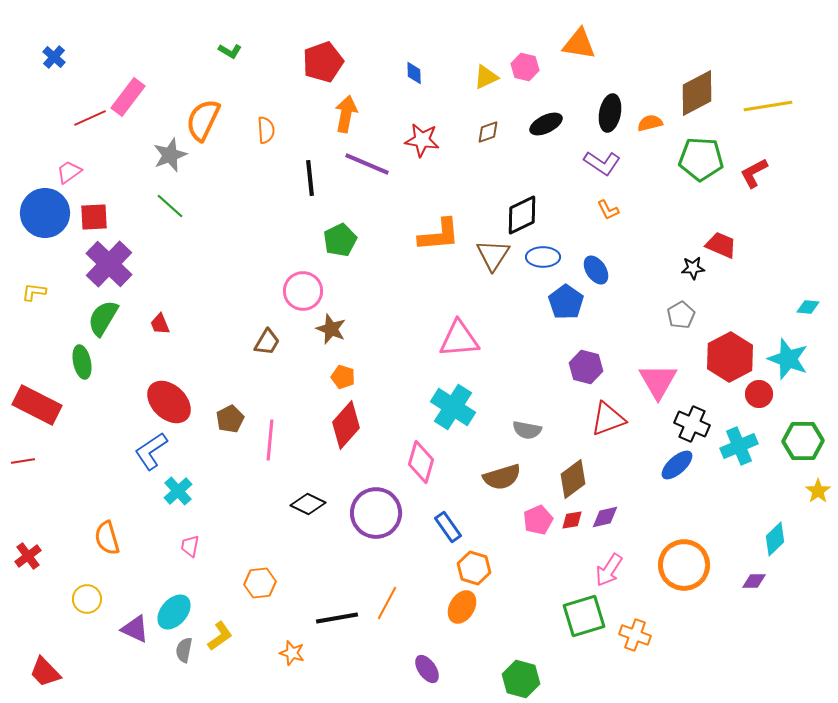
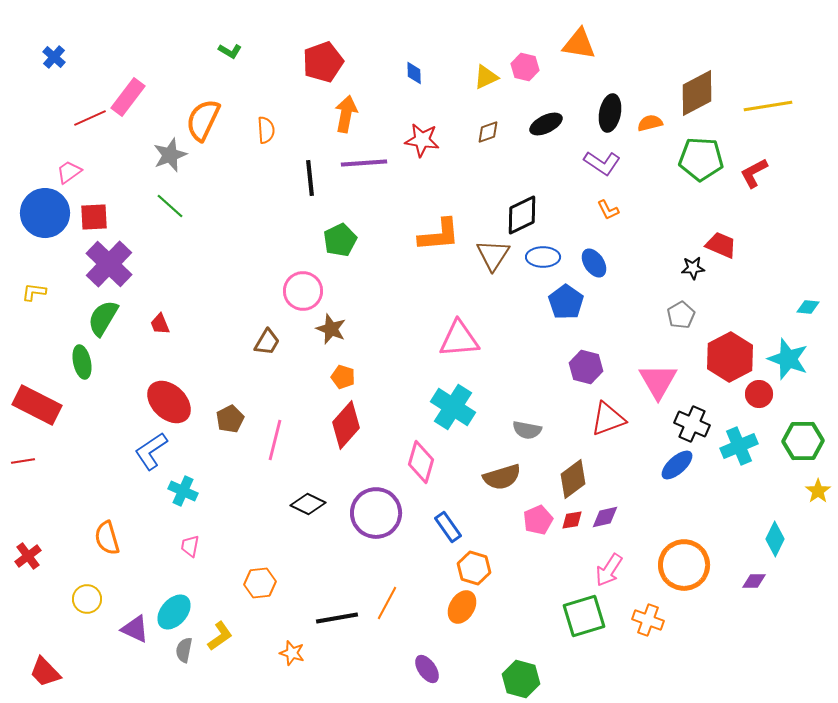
purple line at (367, 164): moved 3 px left, 1 px up; rotated 27 degrees counterclockwise
blue ellipse at (596, 270): moved 2 px left, 7 px up
pink line at (270, 440): moved 5 px right; rotated 9 degrees clockwise
cyan cross at (178, 491): moved 5 px right; rotated 24 degrees counterclockwise
cyan diamond at (775, 539): rotated 20 degrees counterclockwise
orange cross at (635, 635): moved 13 px right, 15 px up
